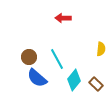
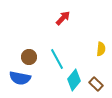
red arrow: rotated 133 degrees clockwise
blue semicircle: moved 17 px left; rotated 30 degrees counterclockwise
